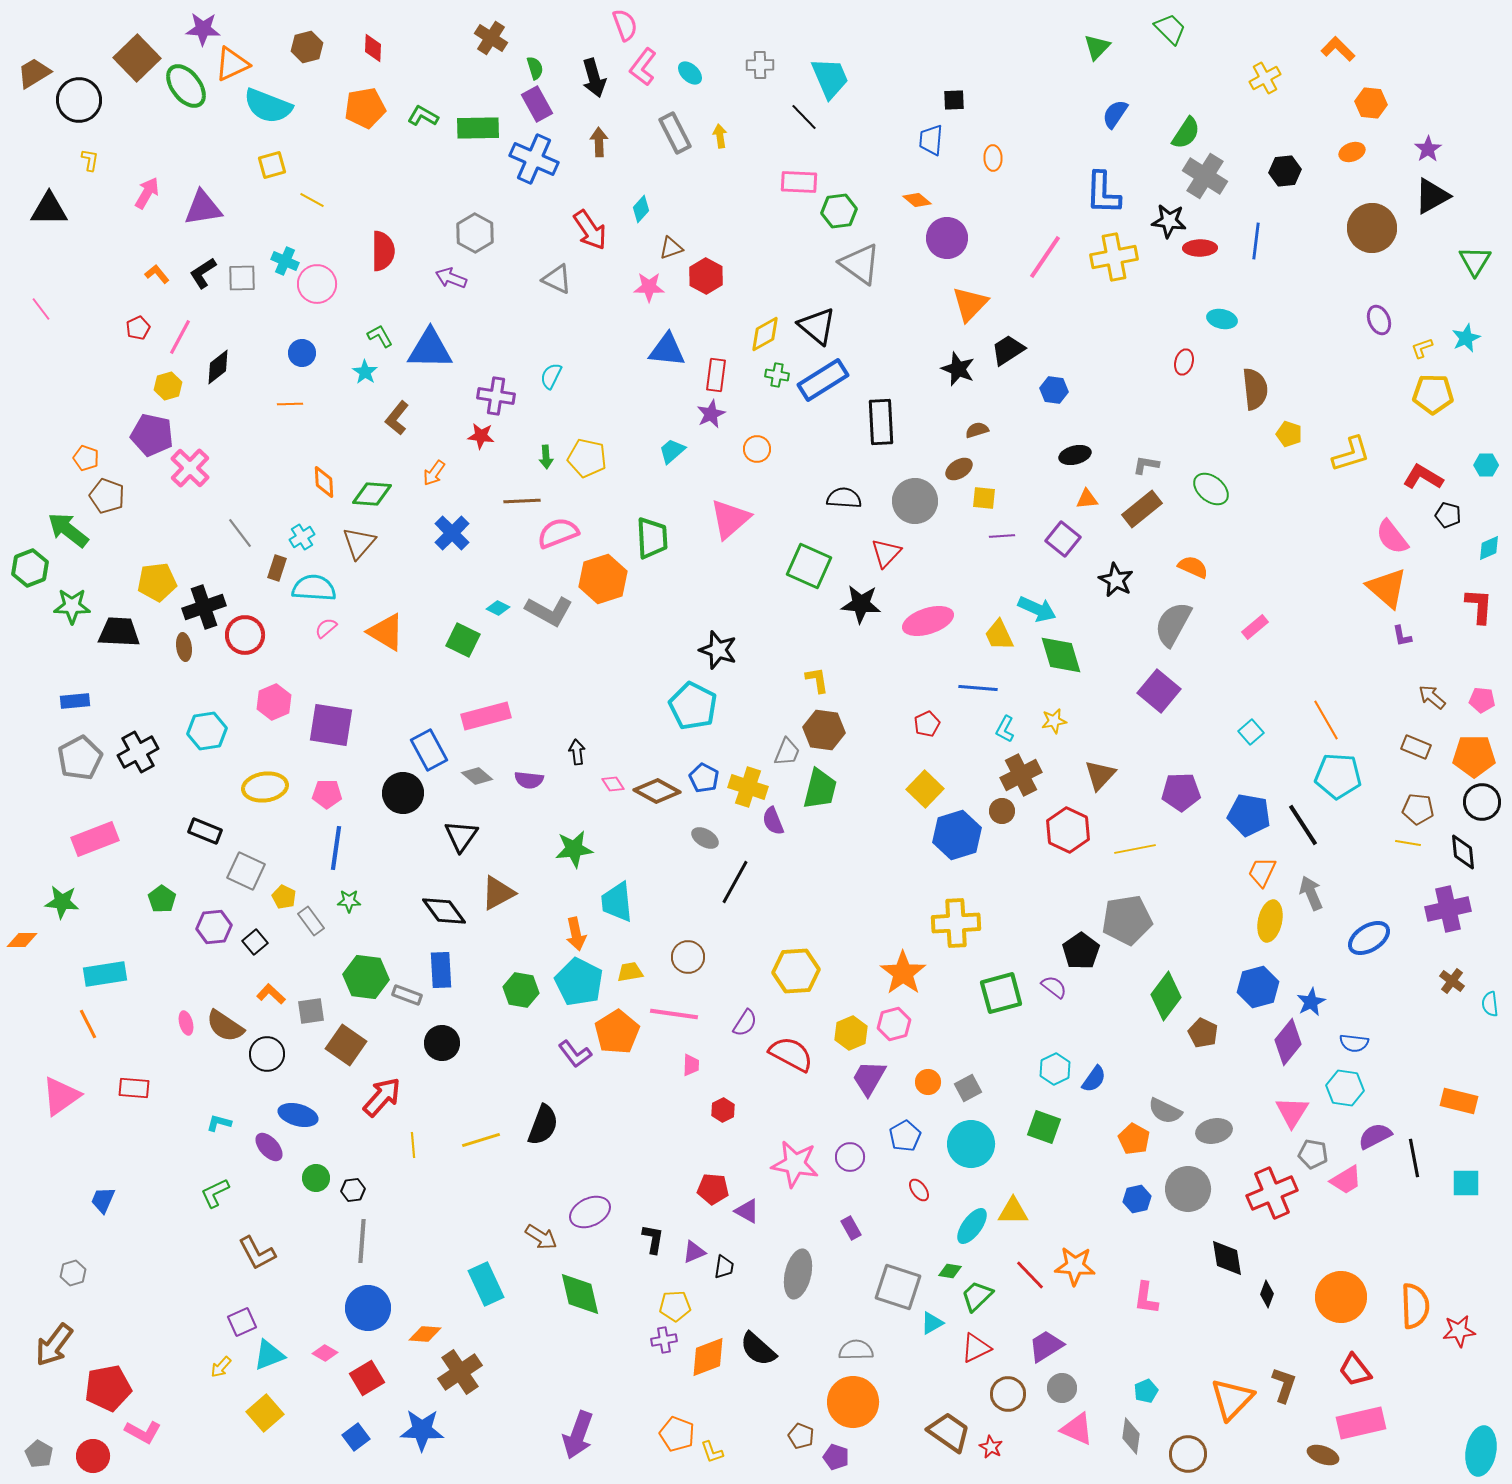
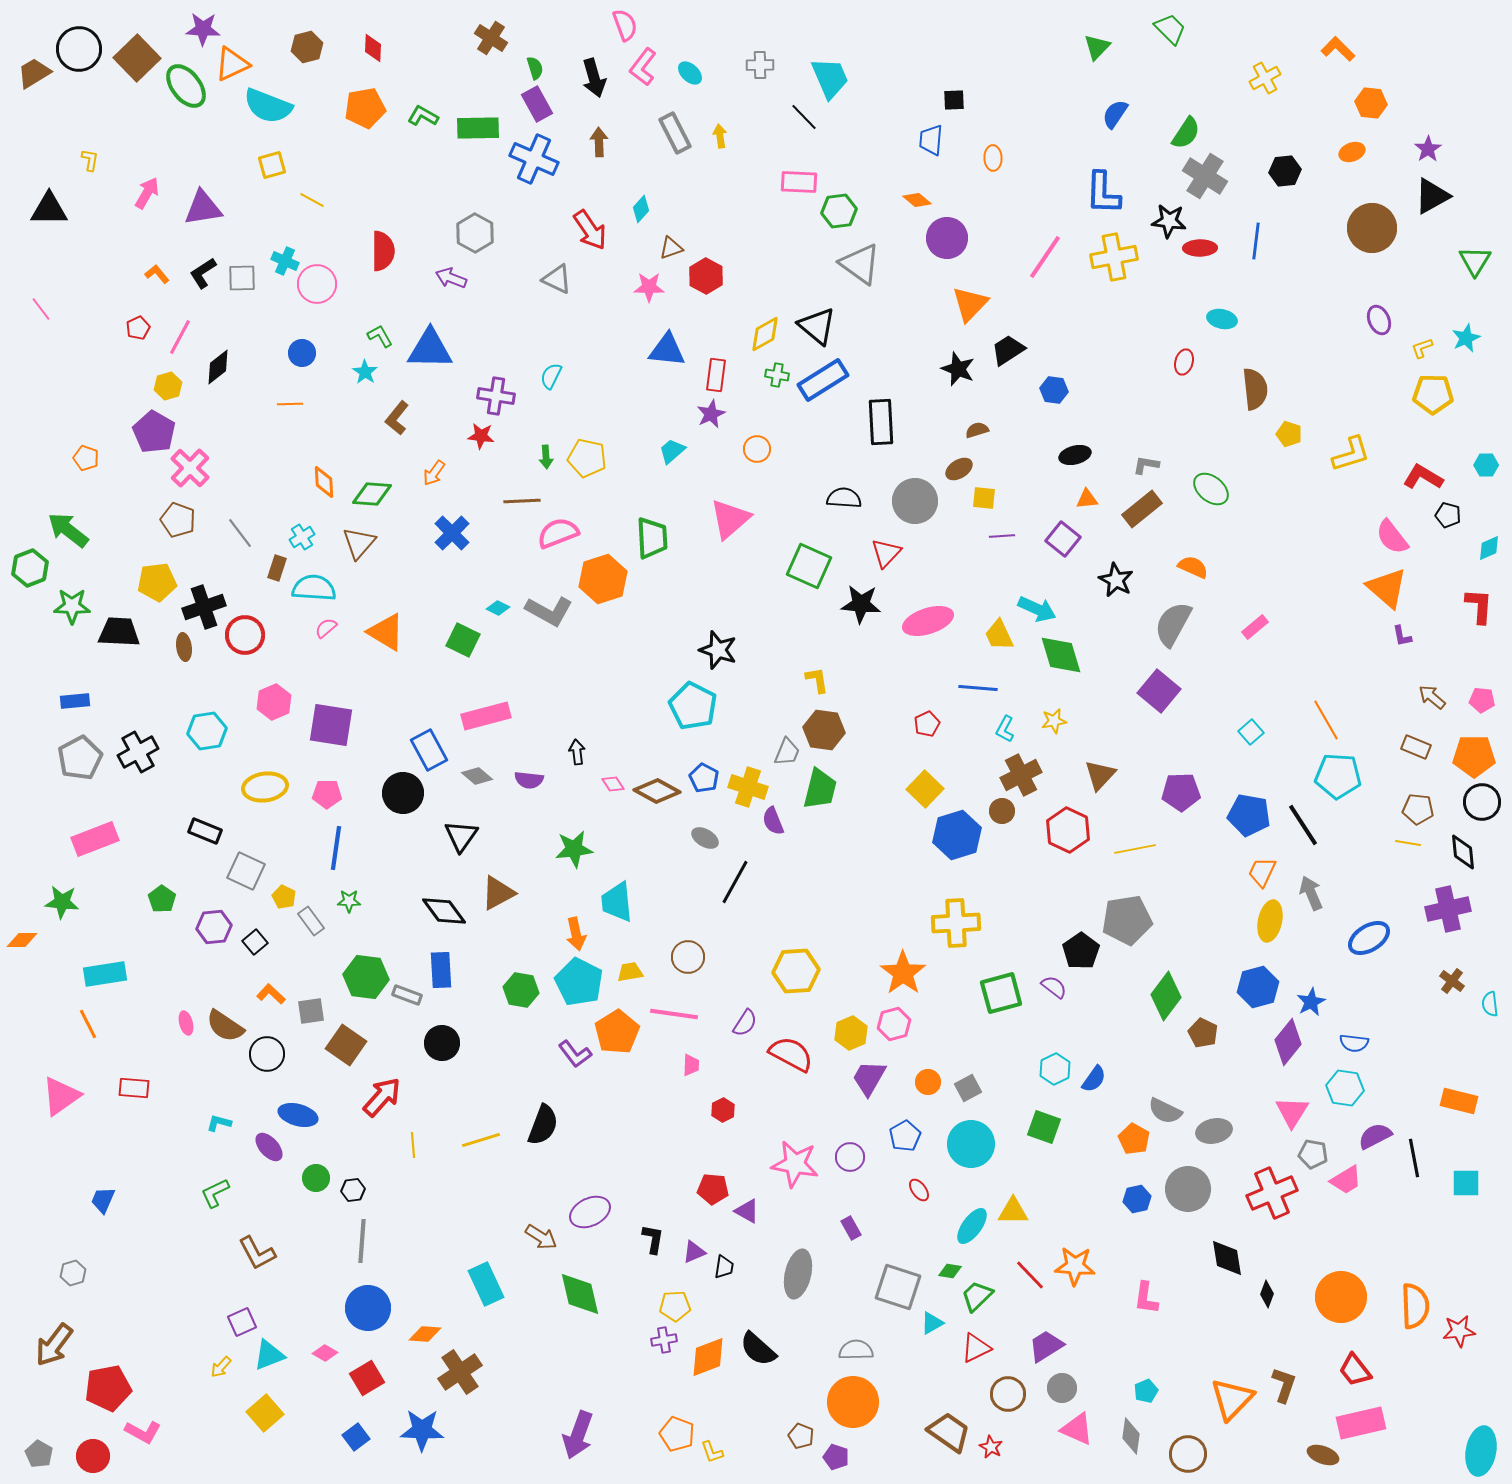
black circle at (79, 100): moved 51 px up
purple pentagon at (152, 435): moved 2 px right, 3 px up; rotated 18 degrees clockwise
brown pentagon at (107, 496): moved 71 px right, 24 px down
